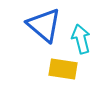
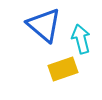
yellow rectangle: rotated 28 degrees counterclockwise
